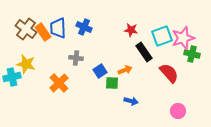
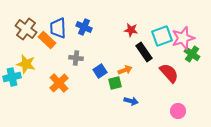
orange rectangle: moved 4 px right, 8 px down; rotated 12 degrees counterclockwise
green cross: rotated 21 degrees clockwise
green square: moved 3 px right; rotated 16 degrees counterclockwise
